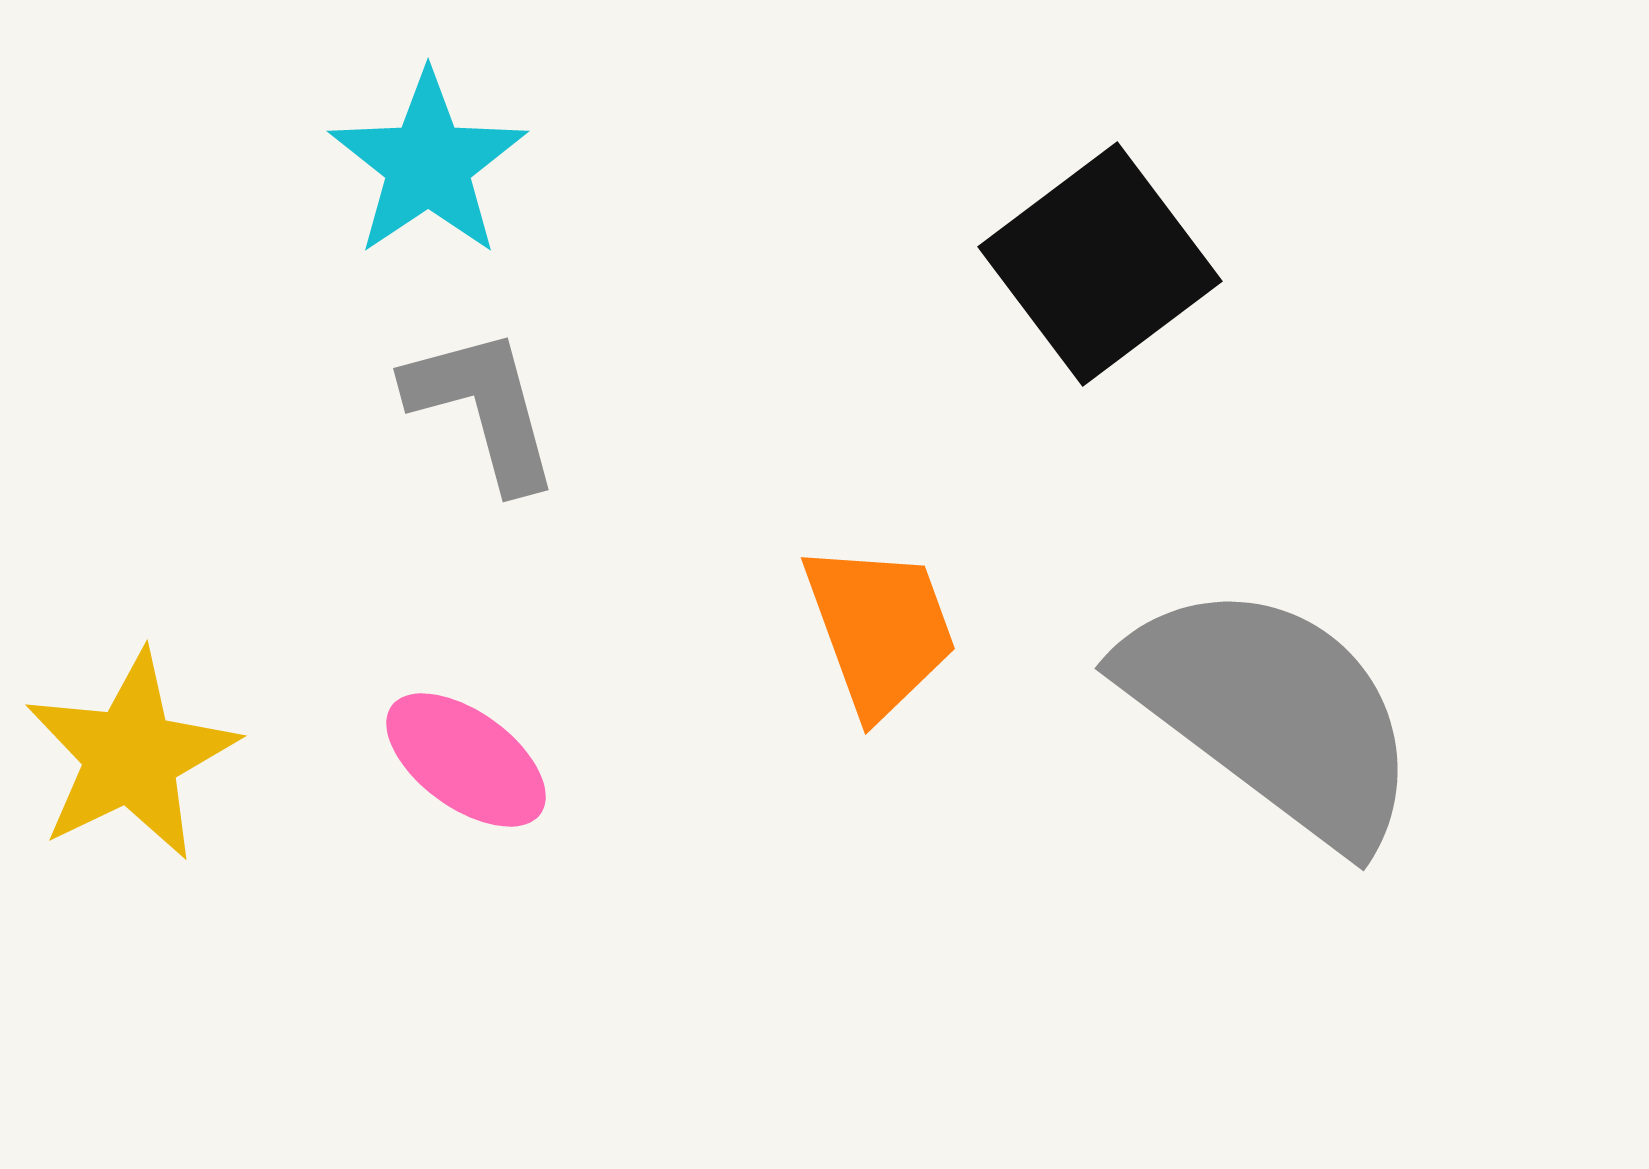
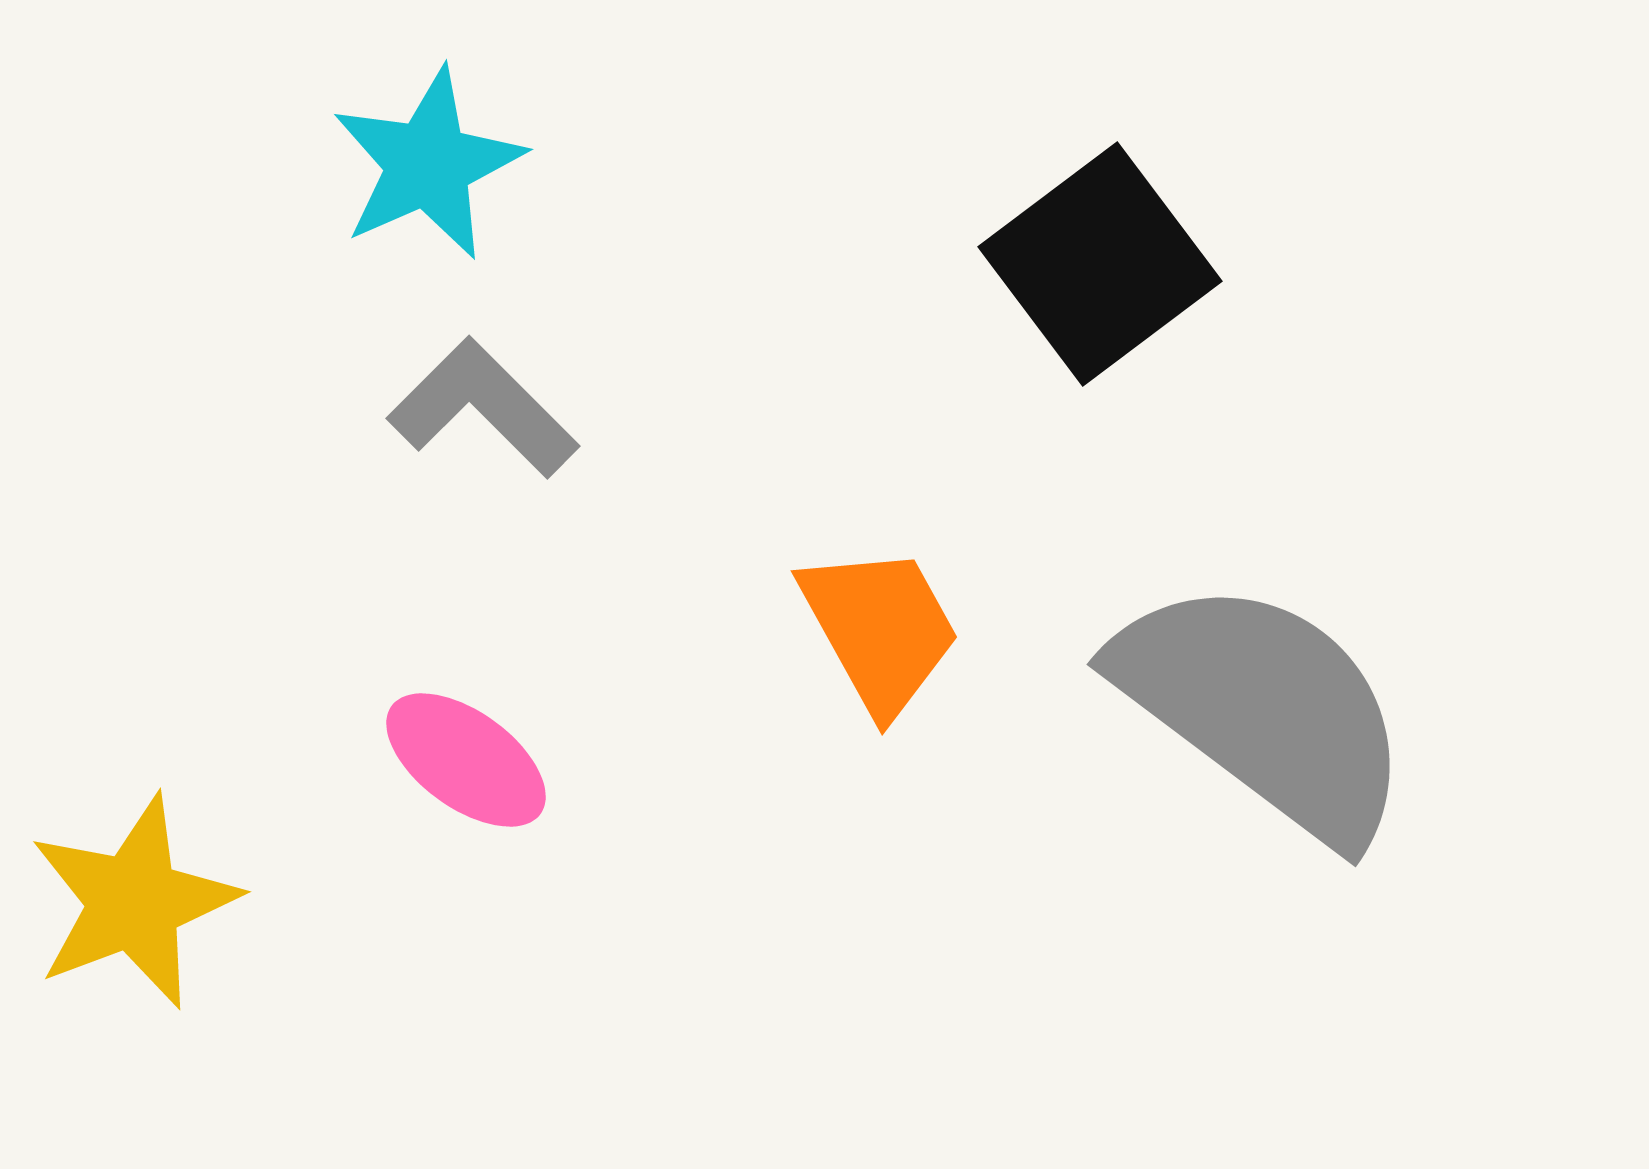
cyan star: rotated 10 degrees clockwise
gray L-shape: rotated 30 degrees counterclockwise
orange trapezoid: rotated 9 degrees counterclockwise
gray semicircle: moved 8 px left, 4 px up
yellow star: moved 3 px right, 146 px down; rotated 5 degrees clockwise
